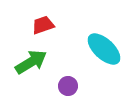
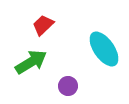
red trapezoid: rotated 25 degrees counterclockwise
cyan ellipse: rotated 12 degrees clockwise
